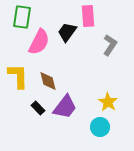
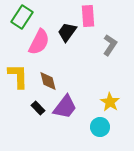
green rectangle: rotated 25 degrees clockwise
yellow star: moved 2 px right
